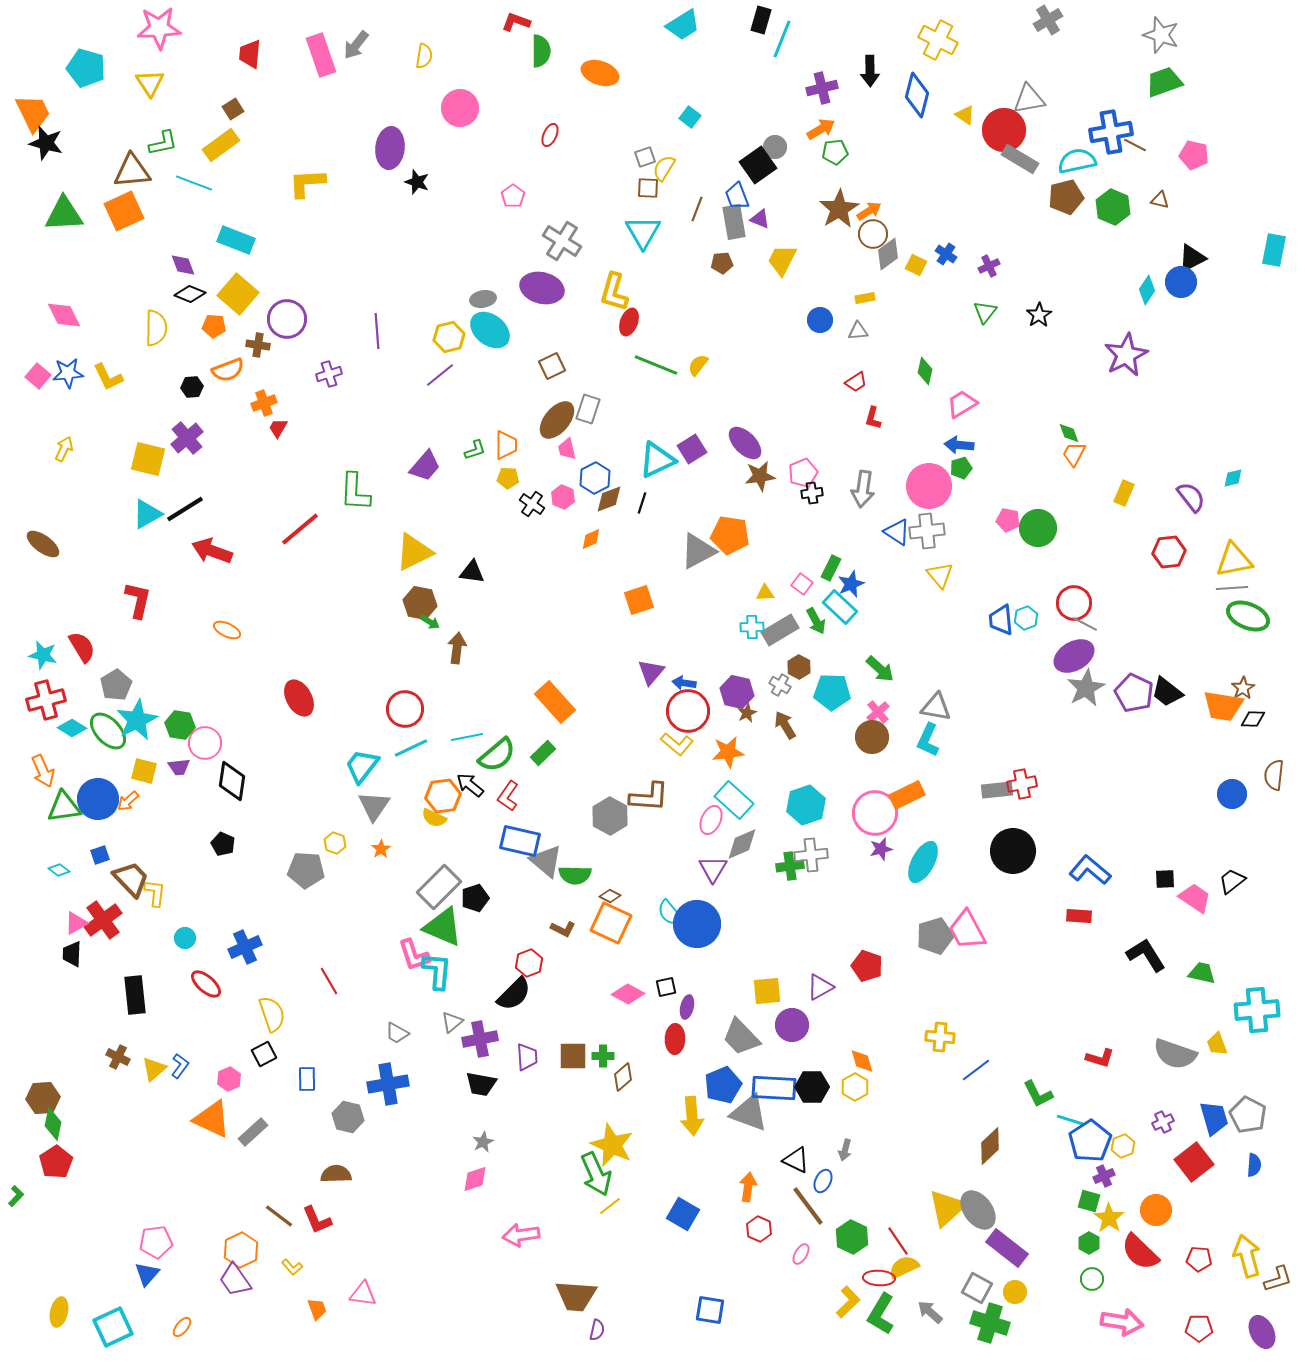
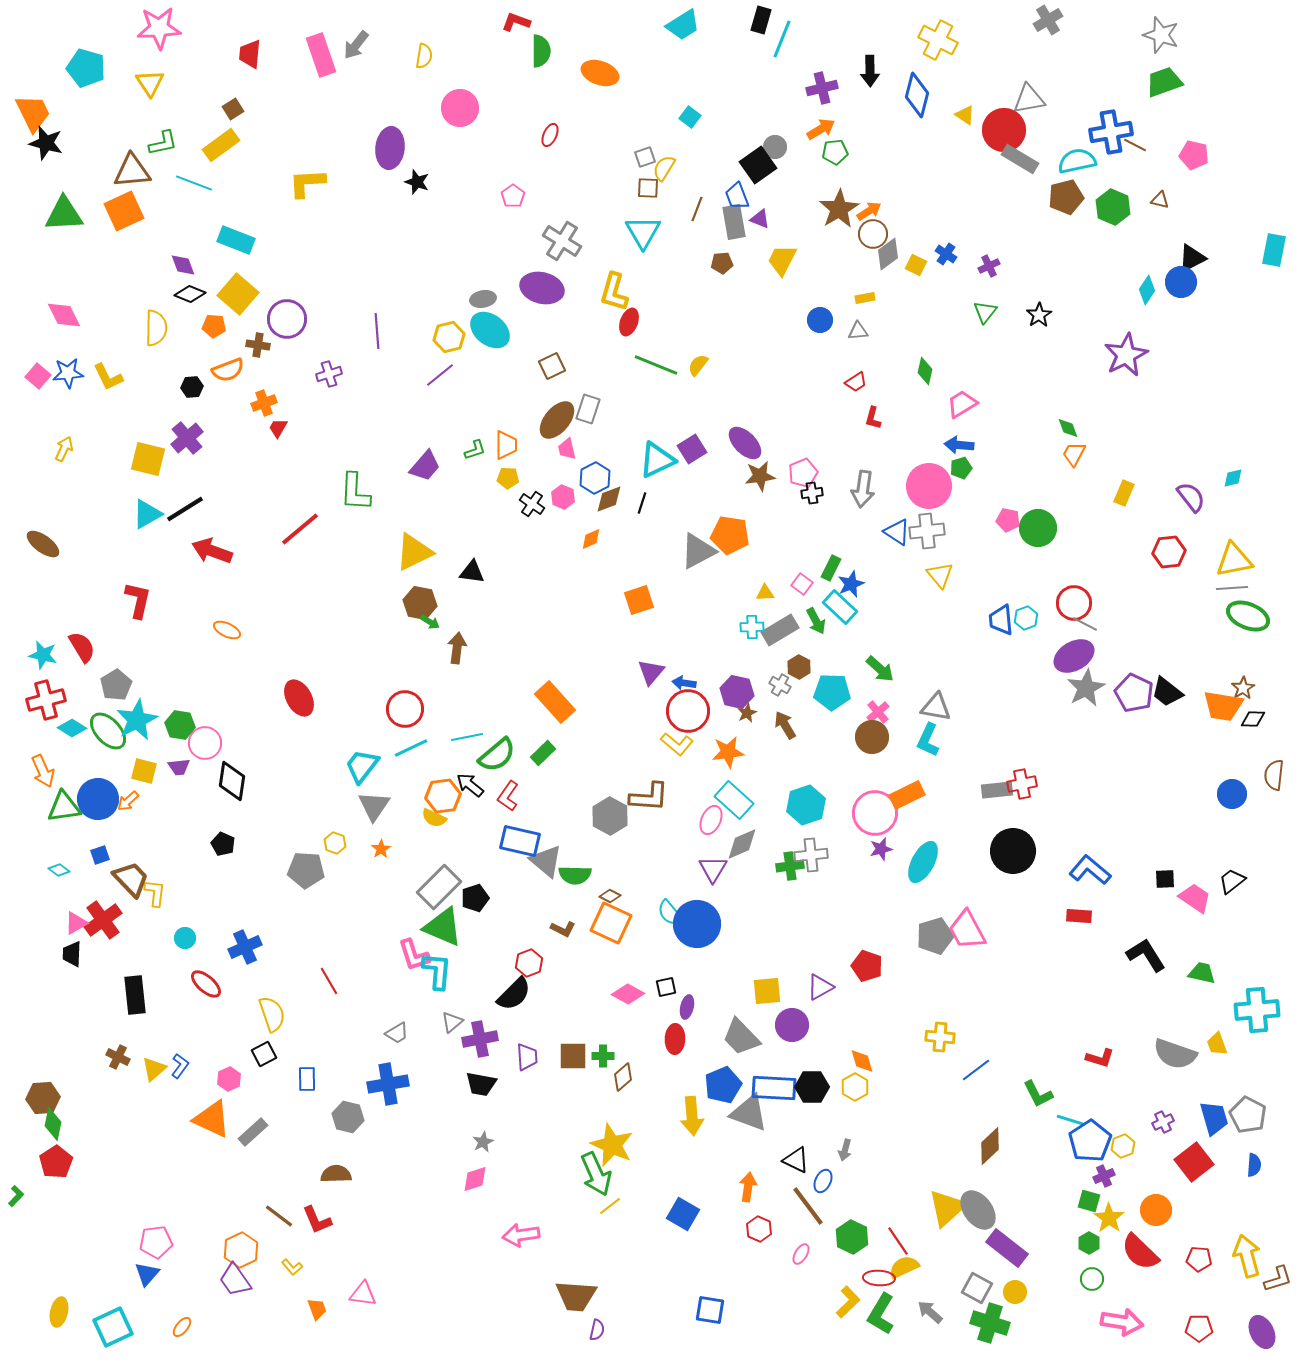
green diamond at (1069, 433): moved 1 px left, 5 px up
gray trapezoid at (397, 1033): rotated 60 degrees counterclockwise
